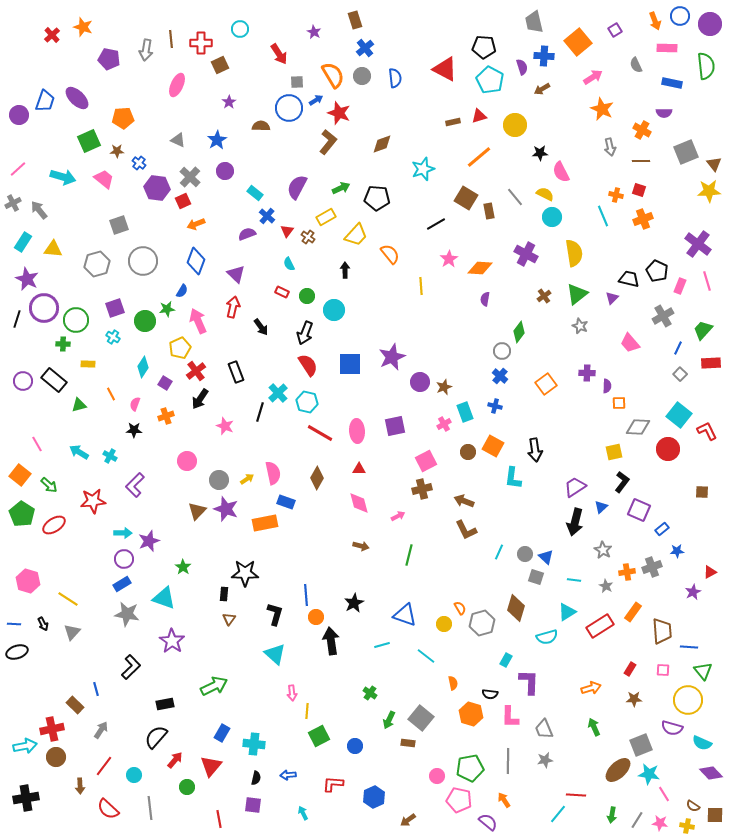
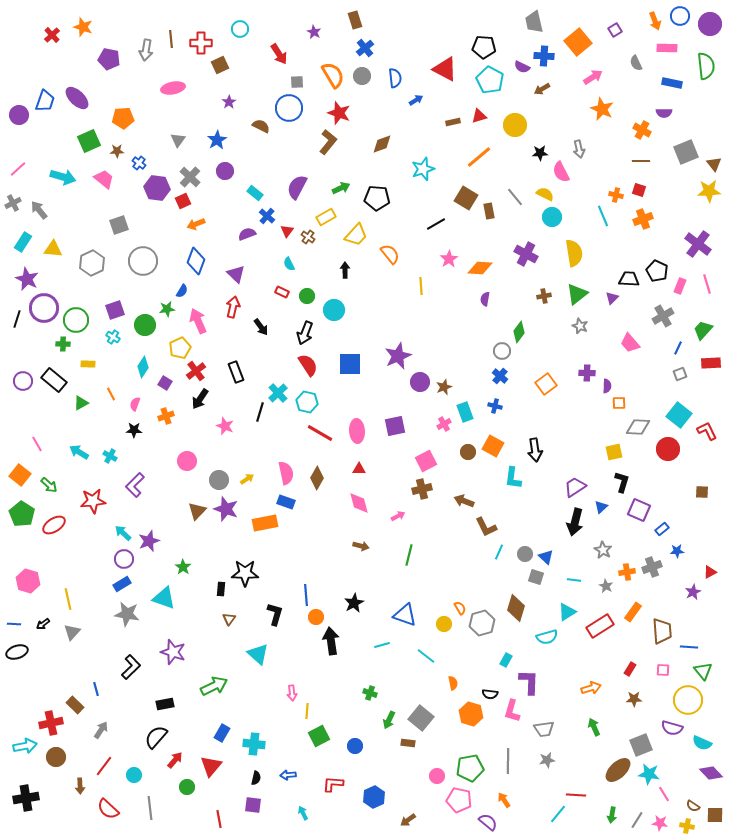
gray semicircle at (636, 65): moved 2 px up
purple semicircle at (522, 67): rotated 133 degrees clockwise
pink ellipse at (177, 85): moved 4 px left, 3 px down; rotated 55 degrees clockwise
blue arrow at (316, 100): moved 100 px right
brown semicircle at (261, 126): rotated 24 degrees clockwise
gray triangle at (178, 140): rotated 42 degrees clockwise
gray arrow at (610, 147): moved 31 px left, 2 px down
gray hexagon at (97, 264): moved 5 px left, 1 px up; rotated 10 degrees counterclockwise
black trapezoid at (629, 279): rotated 10 degrees counterclockwise
pink line at (707, 281): moved 3 px down
brown cross at (544, 296): rotated 24 degrees clockwise
purple square at (115, 308): moved 2 px down
green circle at (145, 321): moved 4 px down
purple star at (392, 357): moved 6 px right, 1 px up
gray square at (680, 374): rotated 24 degrees clockwise
green triangle at (79, 405): moved 2 px right, 2 px up; rotated 14 degrees counterclockwise
pink semicircle at (273, 473): moved 13 px right
black L-shape at (622, 482): rotated 20 degrees counterclockwise
brown L-shape at (466, 530): moved 20 px right, 3 px up
cyan arrow at (123, 533): rotated 138 degrees counterclockwise
black rectangle at (224, 594): moved 3 px left, 5 px up
yellow line at (68, 599): rotated 45 degrees clockwise
black arrow at (43, 624): rotated 80 degrees clockwise
purple star at (172, 641): moved 1 px right, 11 px down; rotated 15 degrees counterclockwise
cyan triangle at (275, 654): moved 17 px left
green cross at (370, 693): rotated 16 degrees counterclockwise
pink L-shape at (510, 717): moved 2 px right, 6 px up; rotated 15 degrees clockwise
red cross at (52, 729): moved 1 px left, 6 px up
gray trapezoid at (544, 729): rotated 75 degrees counterclockwise
gray star at (545, 760): moved 2 px right
